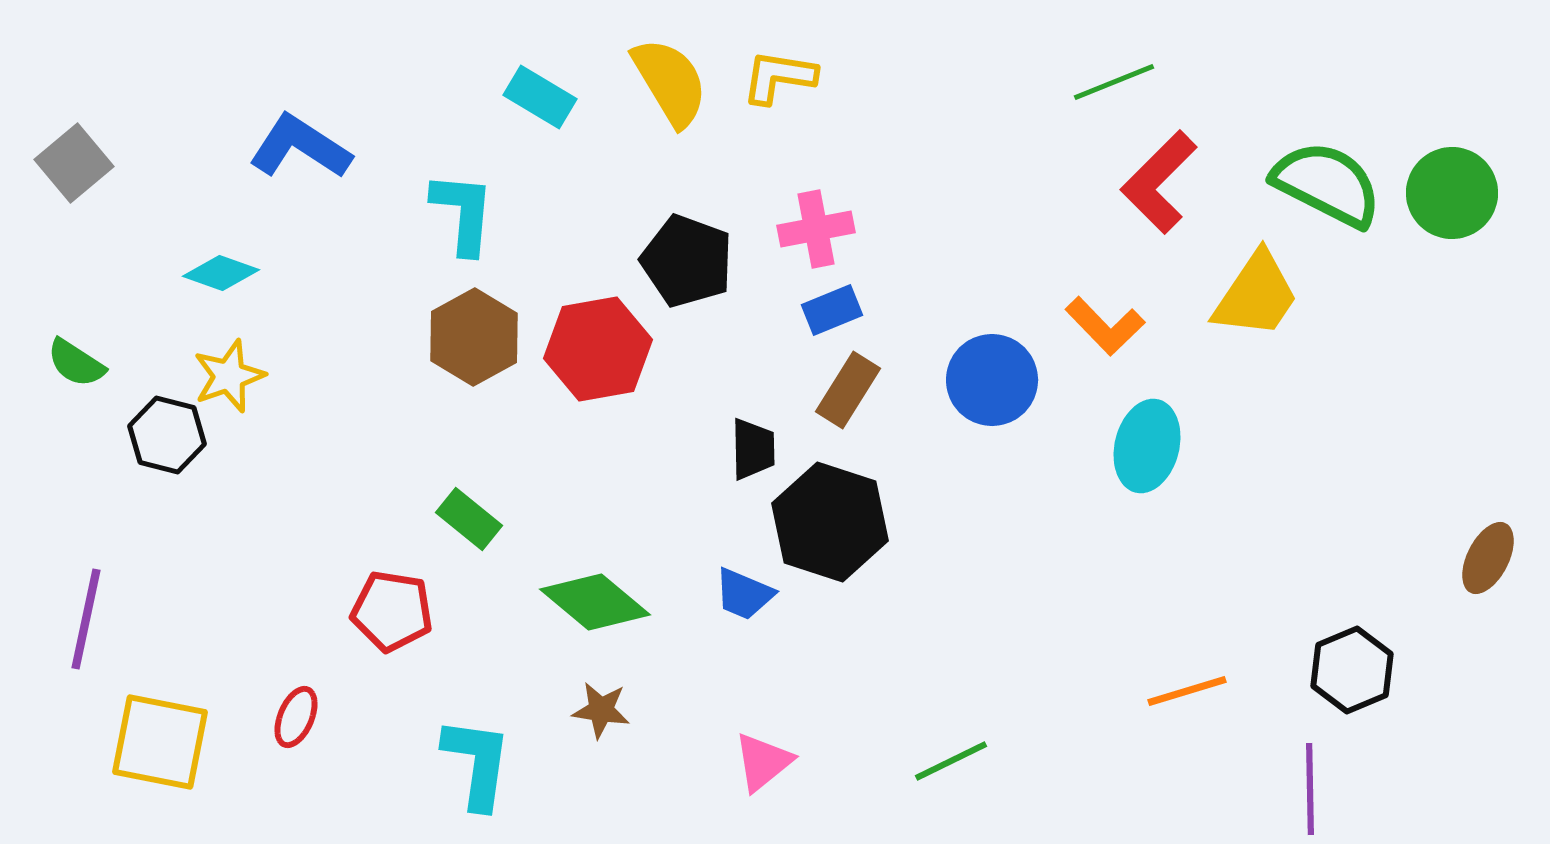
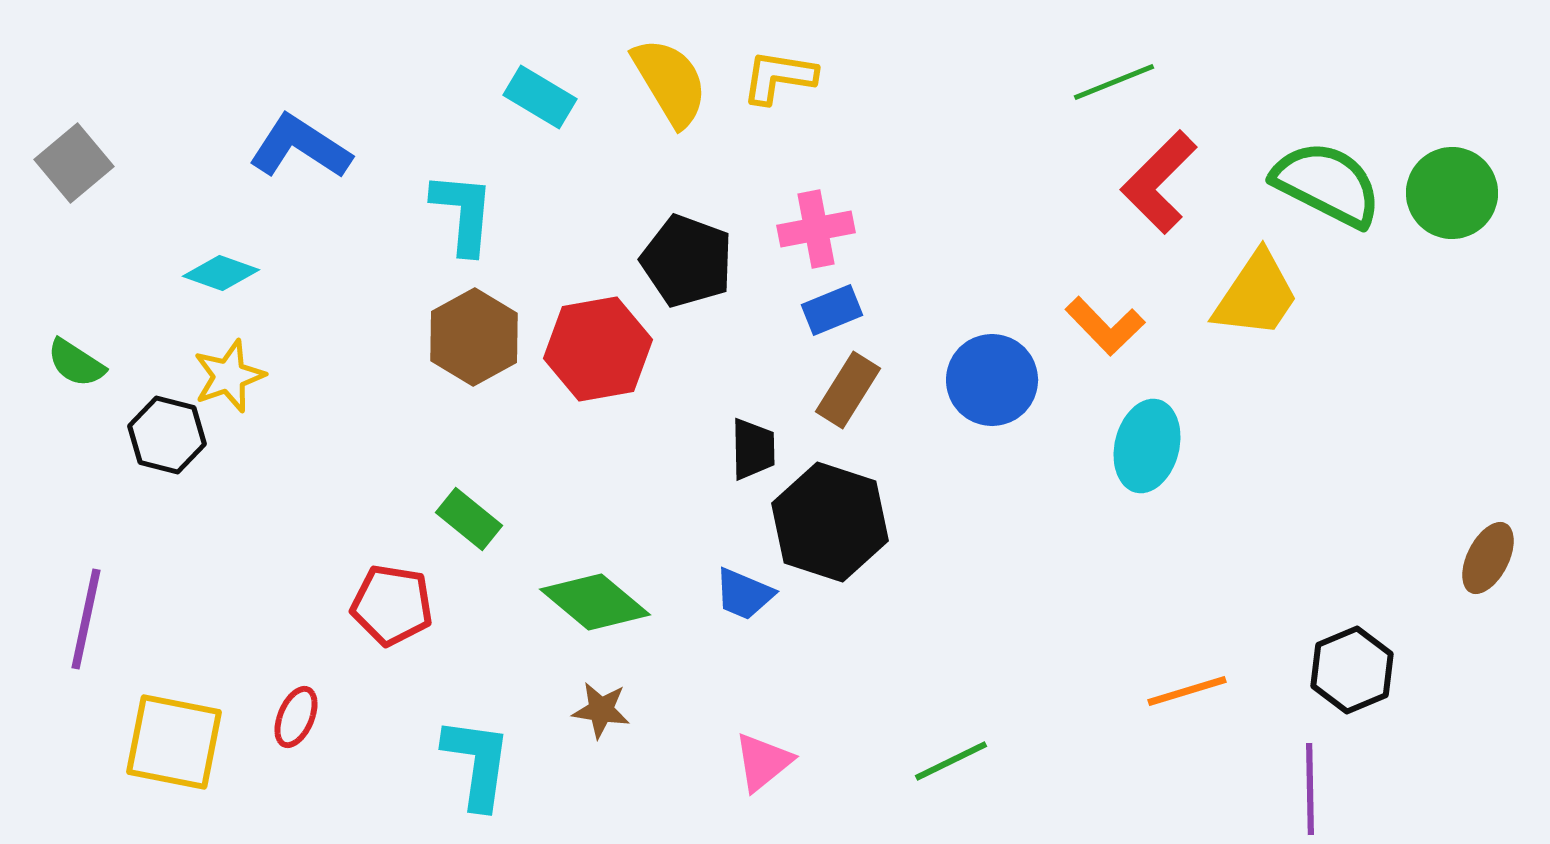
red pentagon at (392, 611): moved 6 px up
yellow square at (160, 742): moved 14 px right
